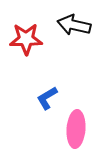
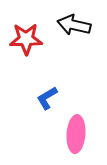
pink ellipse: moved 5 px down
